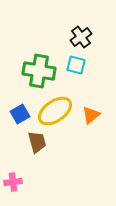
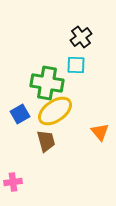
cyan square: rotated 12 degrees counterclockwise
green cross: moved 8 px right, 12 px down
orange triangle: moved 9 px right, 17 px down; rotated 30 degrees counterclockwise
brown trapezoid: moved 9 px right, 1 px up
